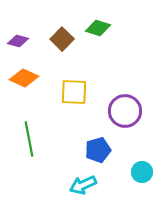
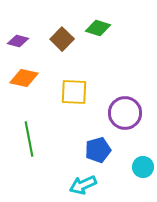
orange diamond: rotated 12 degrees counterclockwise
purple circle: moved 2 px down
cyan circle: moved 1 px right, 5 px up
